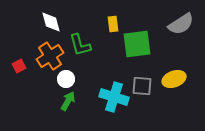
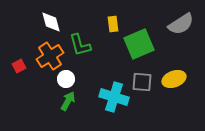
green square: moved 2 px right; rotated 16 degrees counterclockwise
gray square: moved 4 px up
